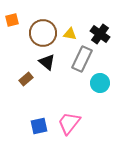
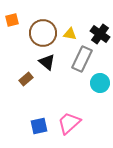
pink trapezoid: rotated 10 degrees clockwise
